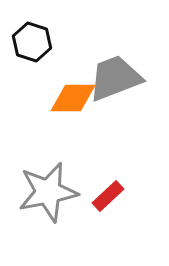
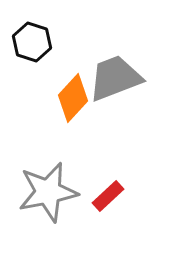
orange diamond: rotated 48 degrees counterclockwise
